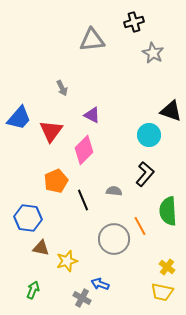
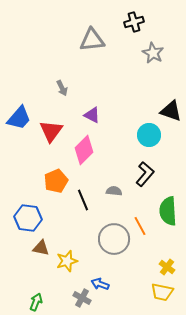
green arrow: moved 3 px right, 12 px down
